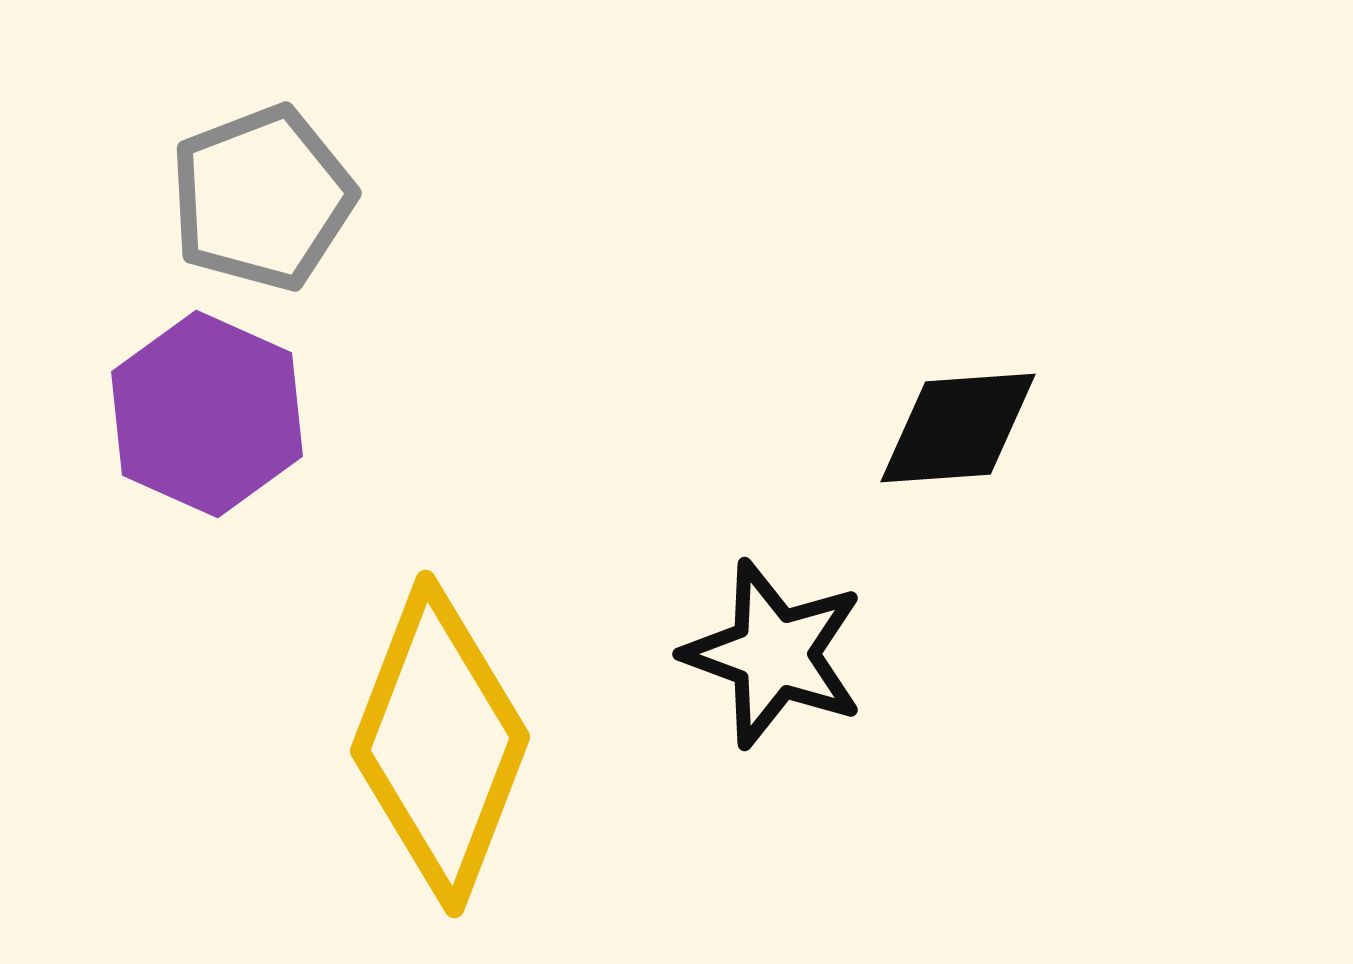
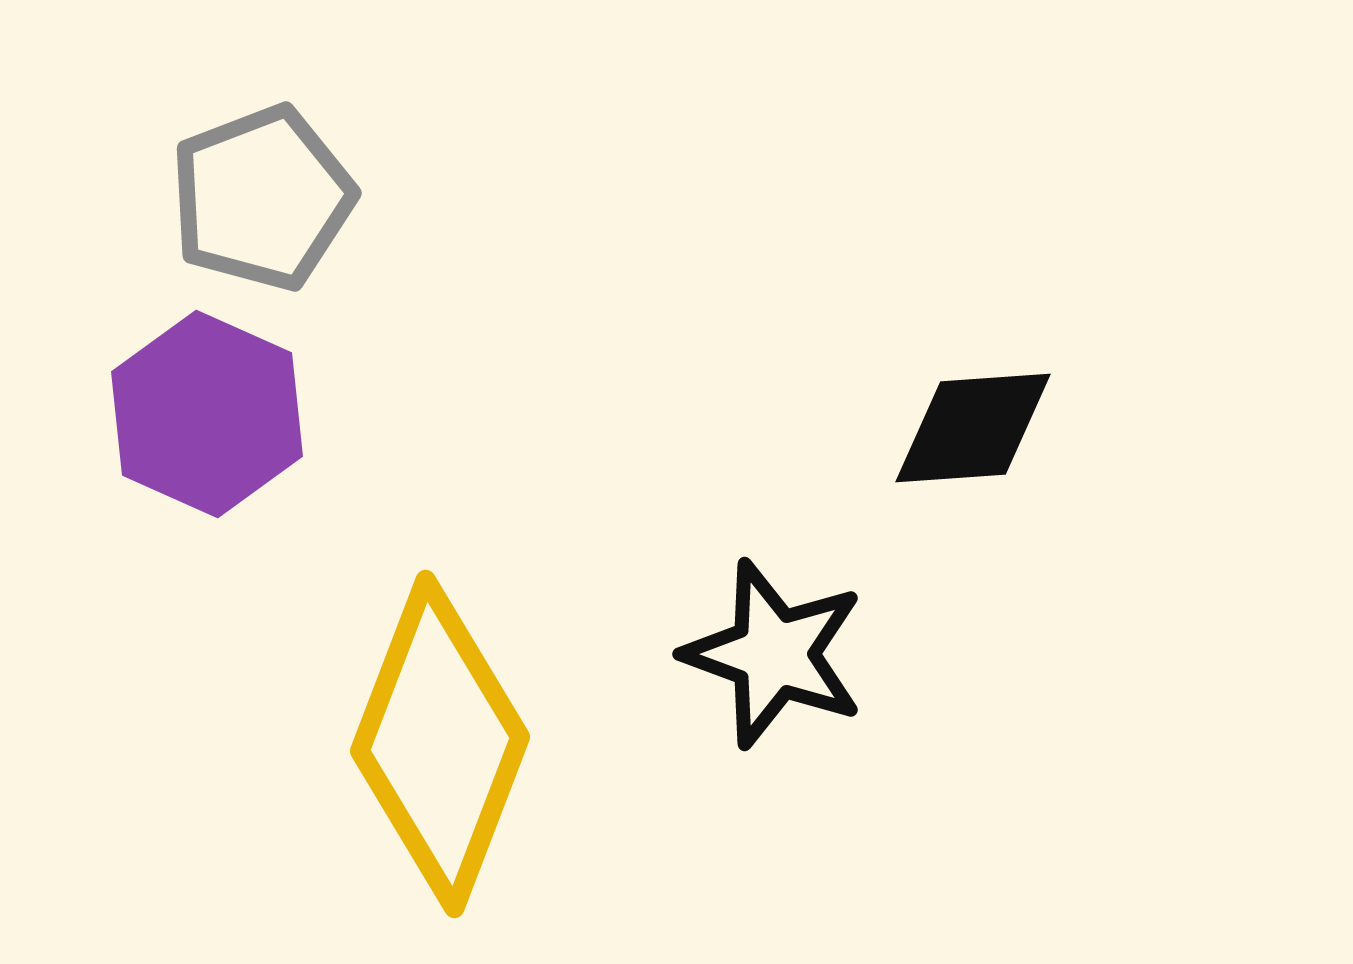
black diamond: moved 15 px right
